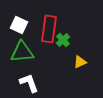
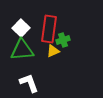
white square: moved 2 px right, 3 px down; rotated 18 degrees clockwise
green cross: rotated 24 degrees clockwise
green triangle: moved 2 px up
yellow triangle: moved 27 px left, 11 px up
